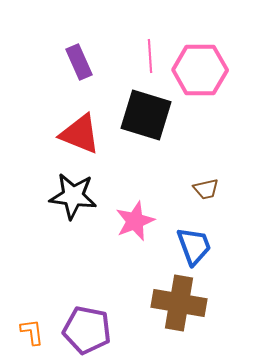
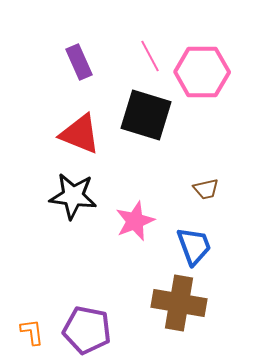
pink line: rotated 24 degrees counterclockwise
pink hexagon: moved 2 px right, 2 px down
